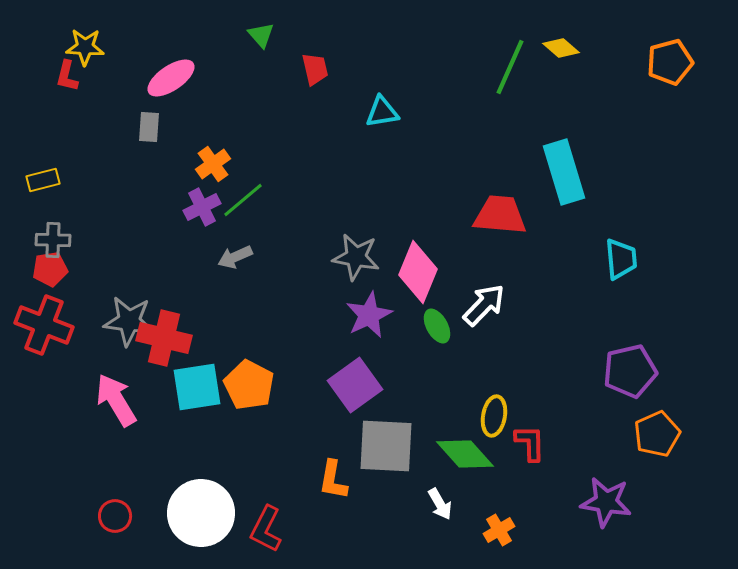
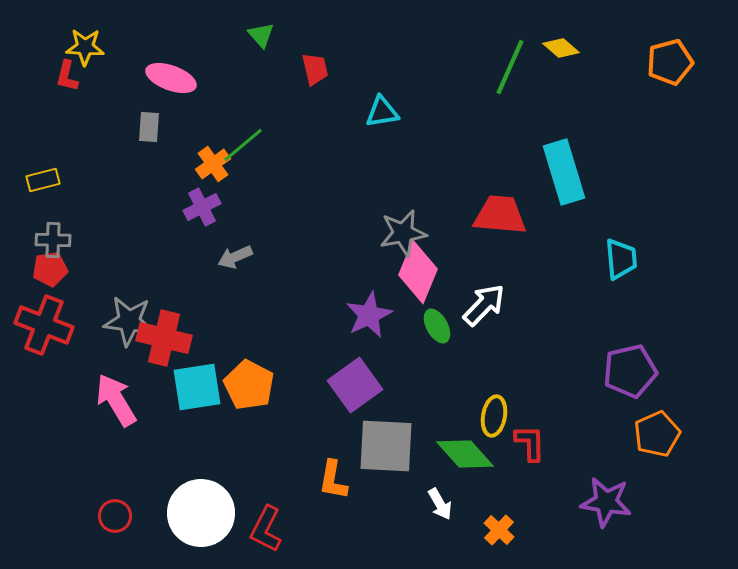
pink ellipse at (171, 78): rotated 54 degrees clockwise
green line at (243, 200): moved 55 px up
gray star at (356, 257): moved 47 px right, 24 px up; rotated 21 degrees counterclockwise
orange cross at (499, 530): rotated 16 degrees counterclockwise
